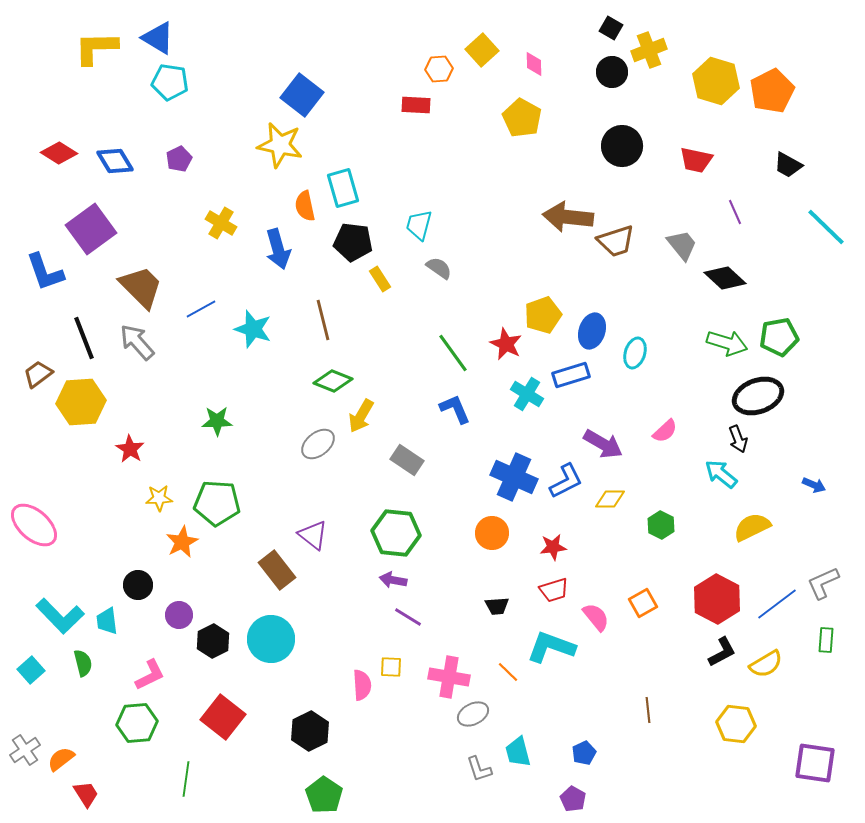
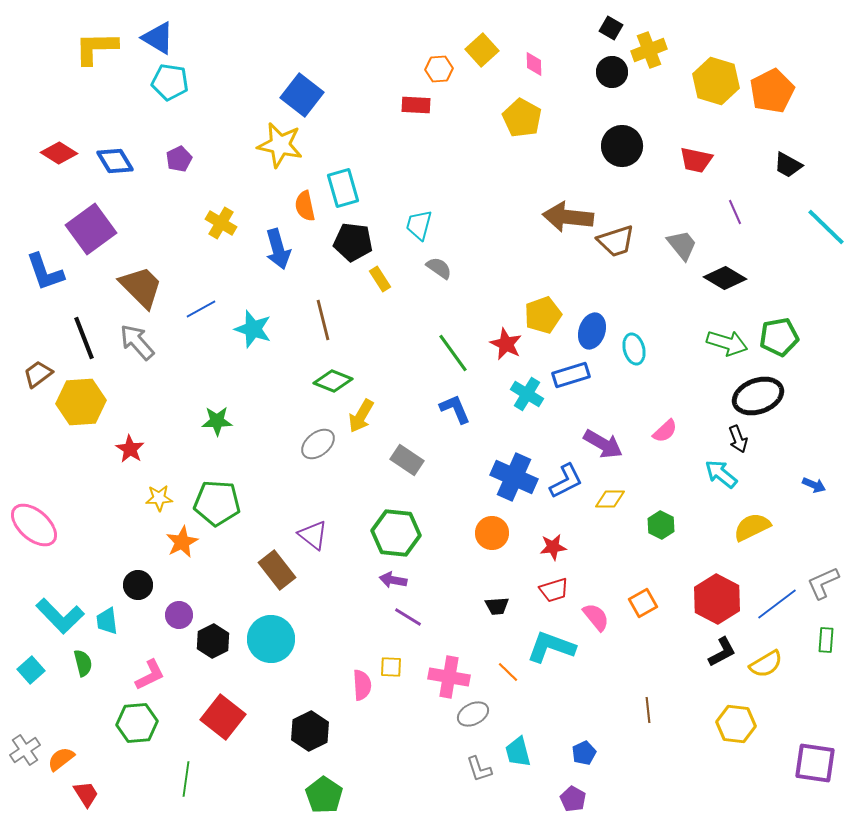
black diamond at (725, 278): rotated 12 degrees counterclockwise
cyan ellipse at (635, 353): moved 1 px left, 4 px up; rotated 32 degrees counterclockwise
